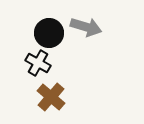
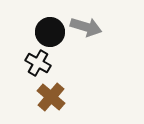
black circle: moved 1 px right, 1 px up
